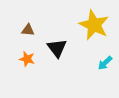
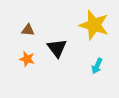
yellow star: rotated 8 degrees counterclockwise
cyan arrow: moved 8 px left, 3 px down; rotated 21 degrees counterclockwise
